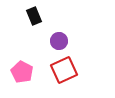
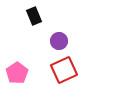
pink pentagon: moved 5 px left, 1 px down; rotated 10 degrees clockwise
